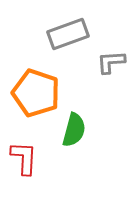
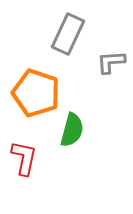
gray rectangle: rotated 45 degrees counterclockwise
green semicircle: moved 2 px left
red L-shape: rotated 9 degrees clockwise
